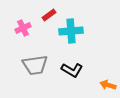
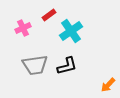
cyan cross: rotated 30 degrees counterclockwise
black L-shape: moved 5 px left, 4 px up; rotated 45 degrees counterclockwise
orange arrow: rotated 63 degrees counterclockwise
